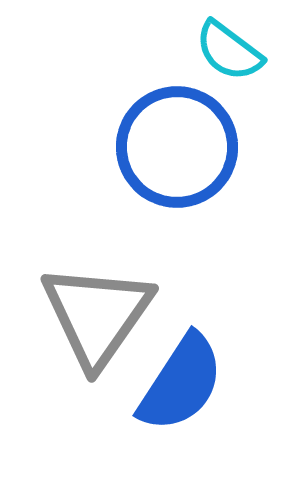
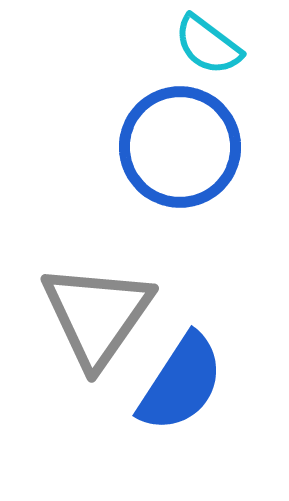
cyan semicircle: moved 21 px left, 6 px up
blue circle: moved 3 px right
